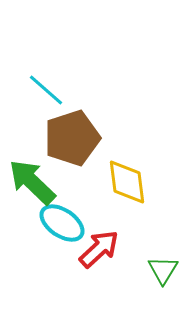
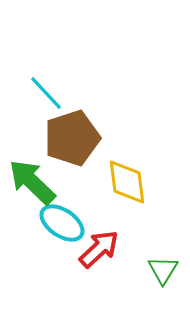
cyan line: moved 3 px down; rotated 6 degrees clockwise
